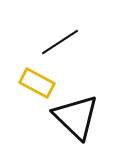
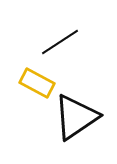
black triangle: rotated 42 degrees clockwise
